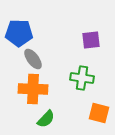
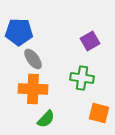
blue pentagon: moved 1 px up
purple square: moved 1 px left, 1 px down; rotated 24 degrees counterclockwise
